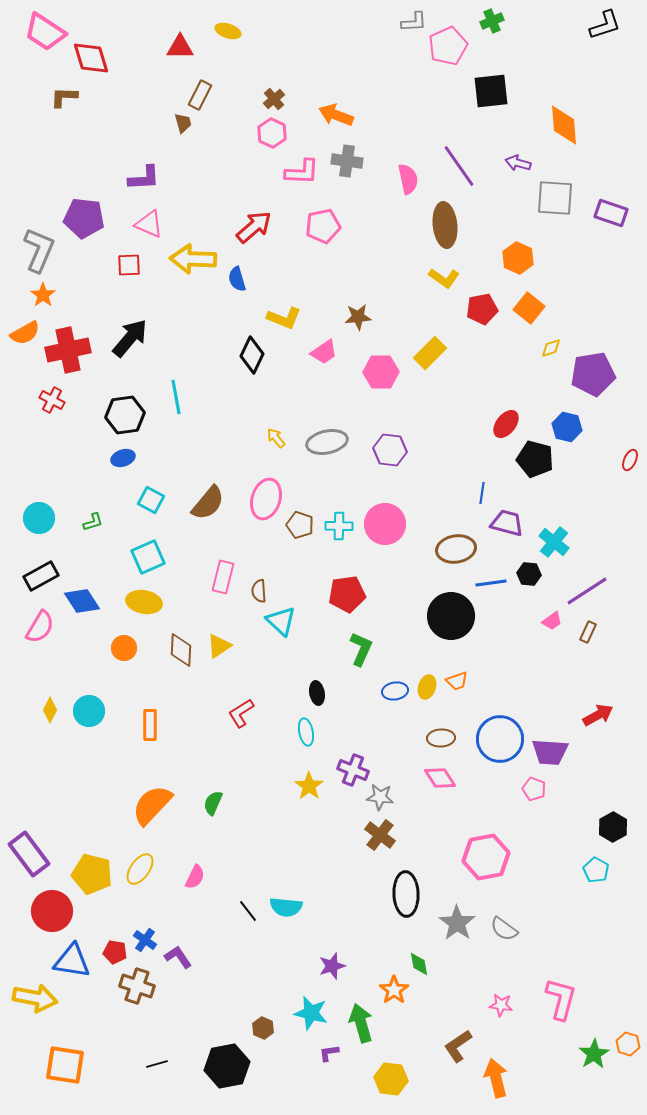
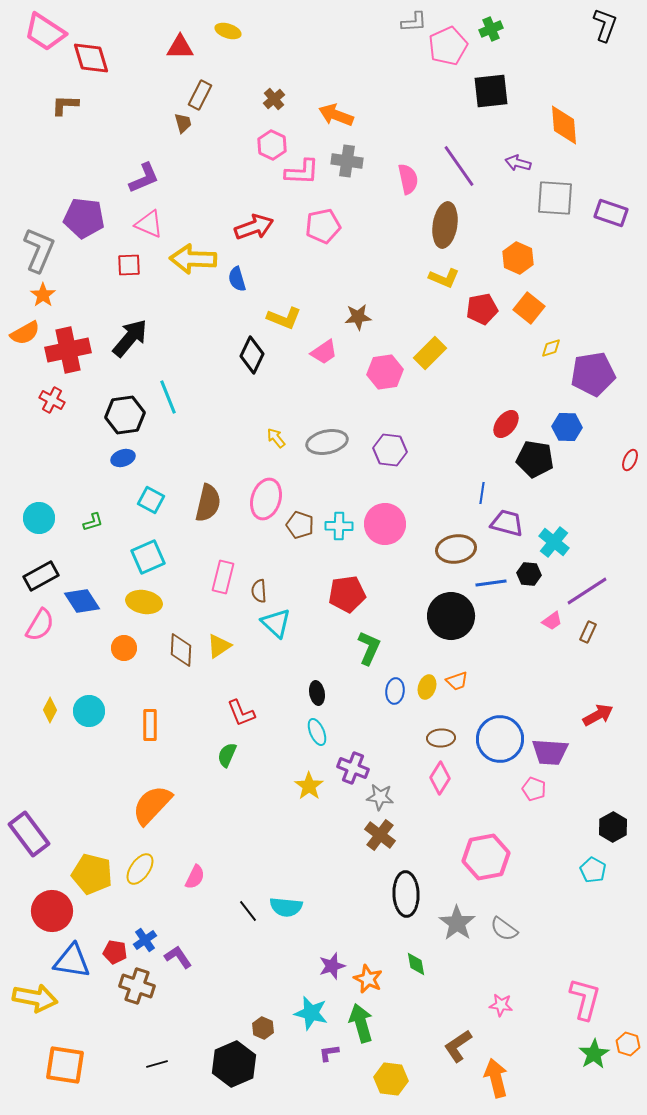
green cross at (492, 21): moved 1 px left, 8 px down
black L-shape at (605, 25): rotated 52 degrees counterclockwise
brown L-shape at (64, 97): moved 1 px right, 8 px down
pink hexagon at (272, 133): moved 12 px down
purple L-shape at (144, 178): rotated 20 degrees counterclockwise
brown ellipse at (445, 225): rotated 15 degrees clockwise
red arrow at (254, 227): rotated 21 degrees clockwise
yellow L-shape at (444, 278): rotated 12 degrees counterclockwise
pink hexagon at (381, 372): moved 4 px right; rotated 8 degrees counterclockwise
cyan line at (176, 397): moved 8 px left; rotated 12 degrees counterclockwise
blue hexagon at (567, 427): rotated 12 degrees counterclockwise
black pentagon at (535, 459): rotated 6 degrees counterclockwise
brown semicircle at (208, 503): rotated 27 degrees counterclockwise
cyan triangle at (281, 621): moved 5 px left, 2 px down
pink semicircle at (40, 627): moved 2 px up
green L-shape at (361, 649): moved 8 px right, 1 px up
blue ellipse at (395, 691): rotated 75 degrees counterclockwise
red L-shape at (241, 713): rotated 80 degrees counterclockwise
cyan ellipse at (306, 732): moved 11 px right; rotated 12 degrees counterclockwise
purple cross at (353, 770): moved 2 px up
pink diamond at (440, 778): rotated 64 degrees clockwise
green semicircle at (213, 803): moved 14 px right, 48 px up
purple rectangle at (29, 854): moved 20 px up
cyan pentagon at (596, 870): moved 3 px left
blue cross at (145, 940): rotated 20 degrees clockwise
green diamond at (419, 964): moved 3 px left
orange star at (394, 990): moved 26 px left, 11 px up; rotated 12 degrees counterclockwise
pink L-shape at (561, 999): moved 24 px right
black hexagon at (227, 1066): moved 7 px right, 2 px up; rotated 12 degrees counterclockwise
